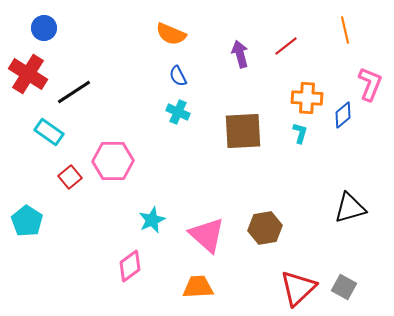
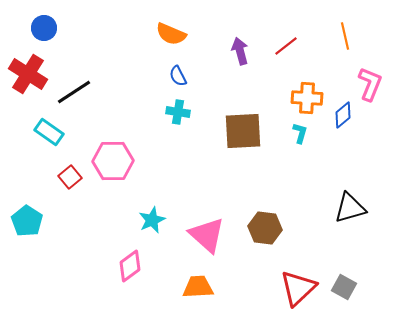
orange line: moved 6 px down
purple arrow: moved 3 px up
cyan cross: rotated 15 degrees counterclockwise
brown hexagon: rotated 16 degrees clockwise
